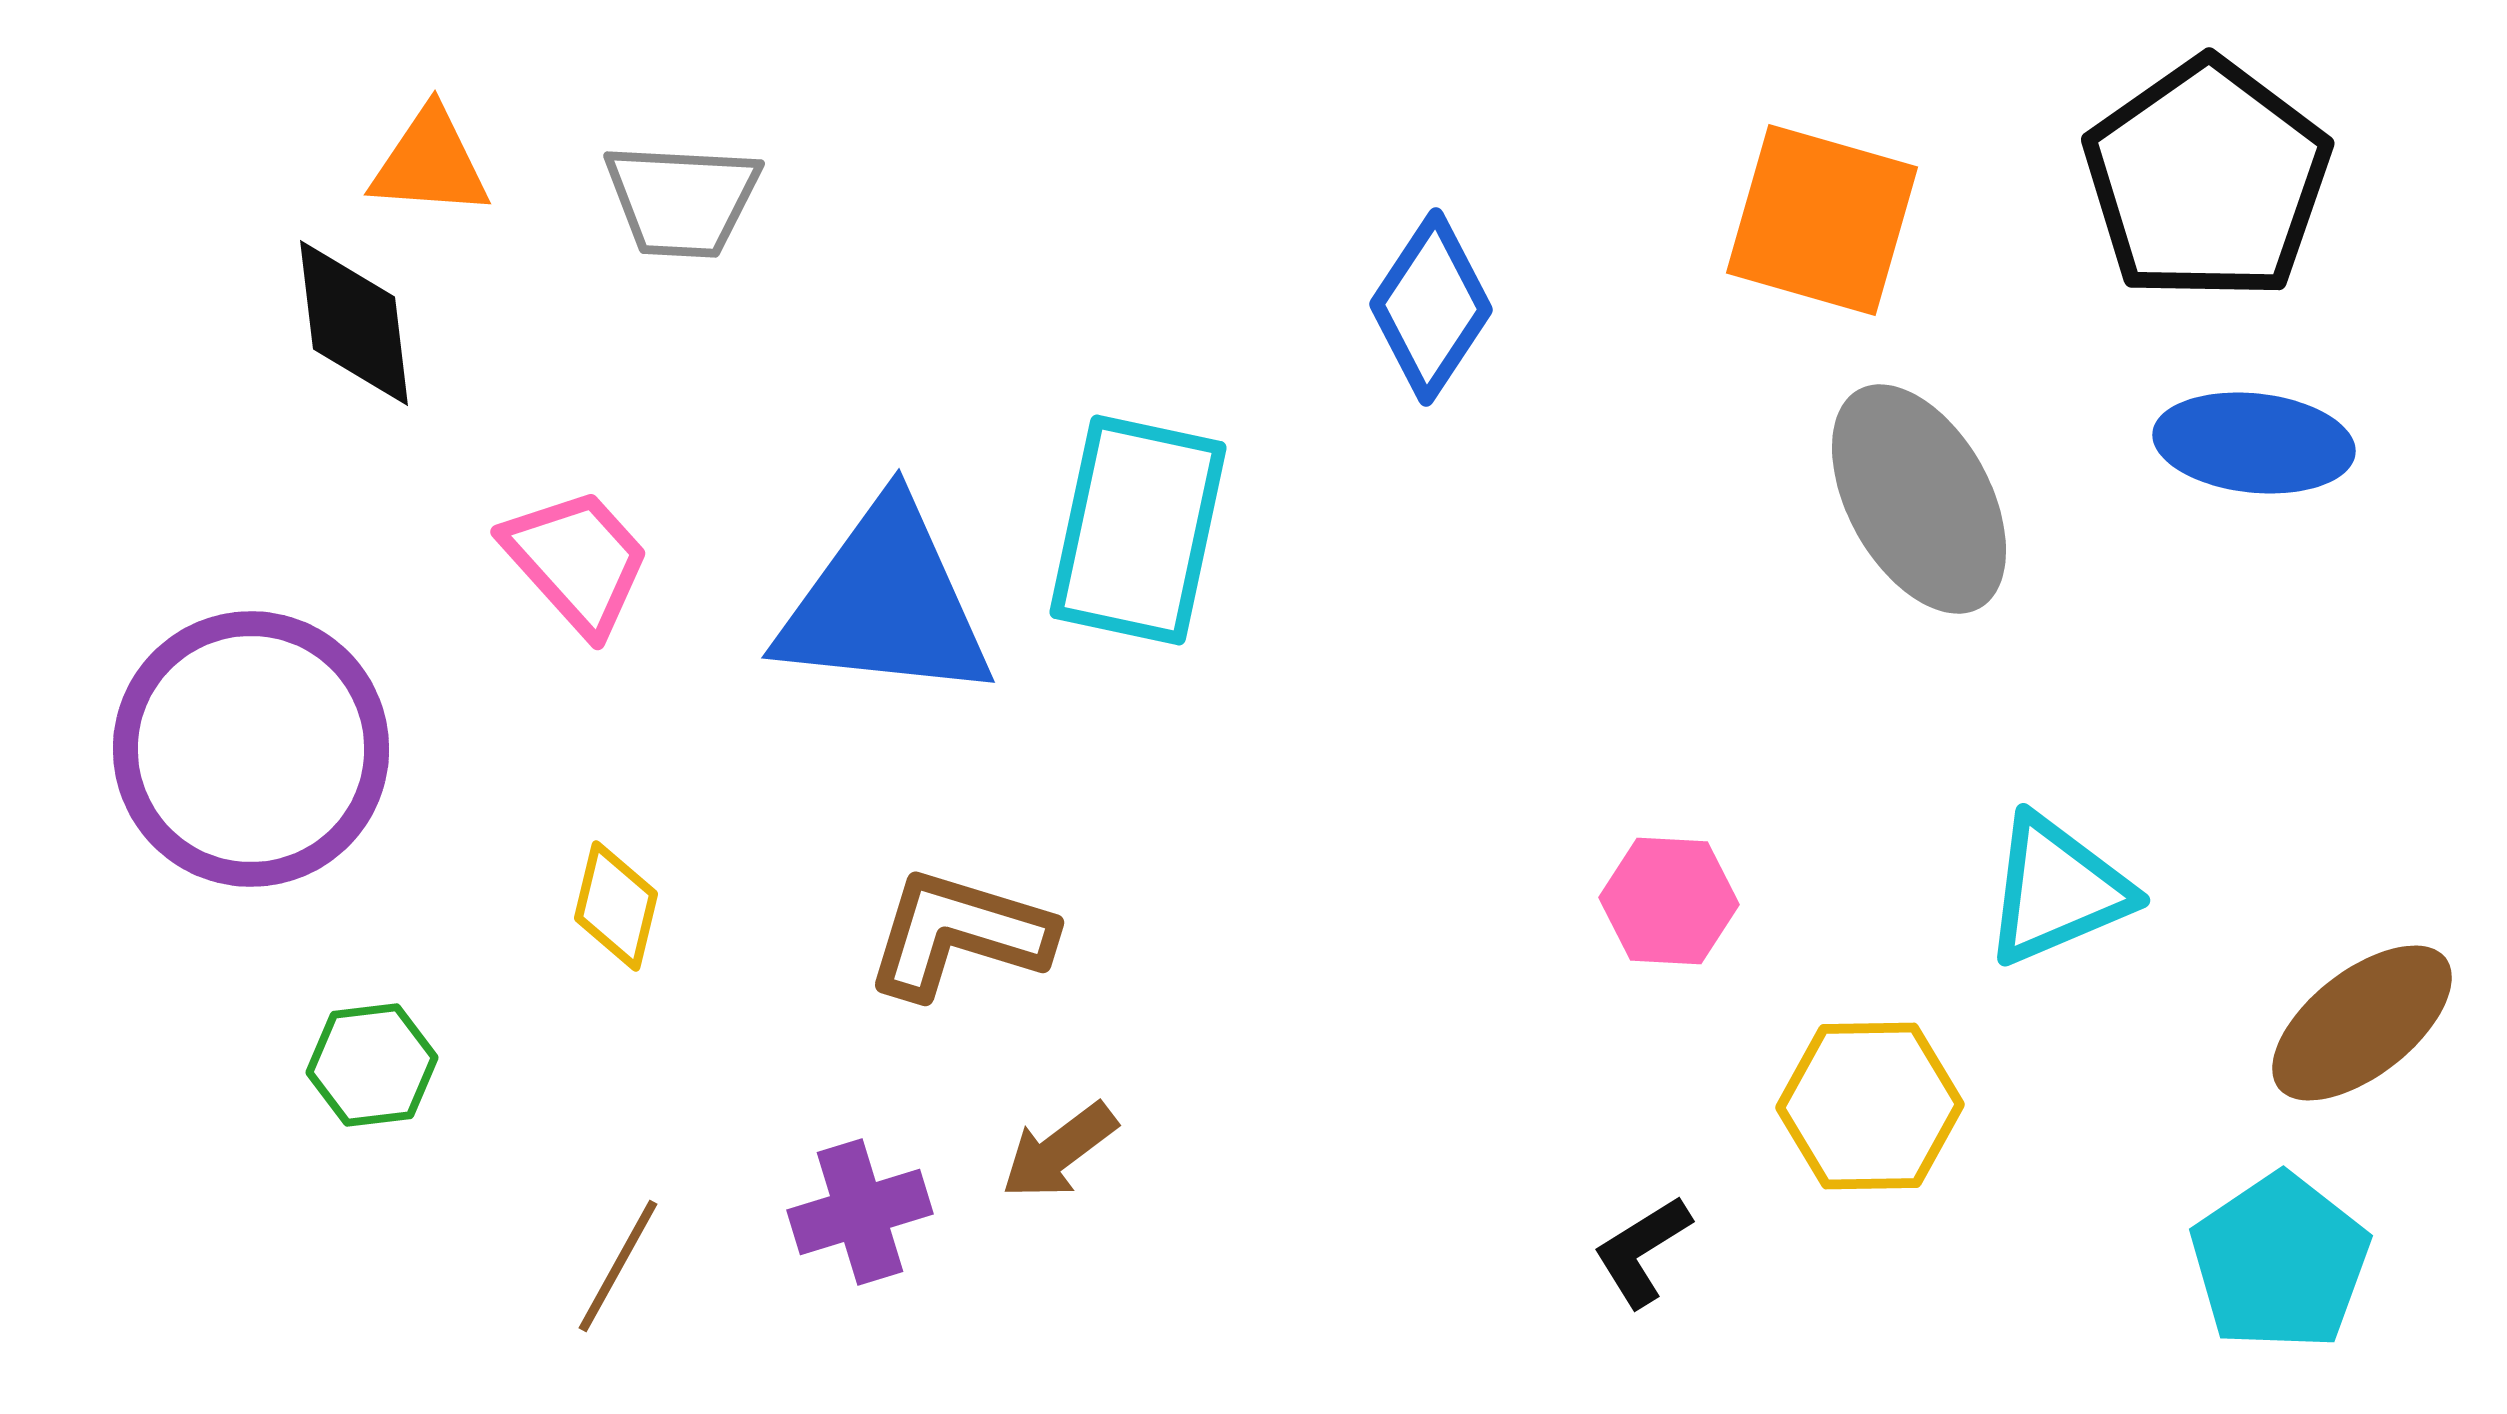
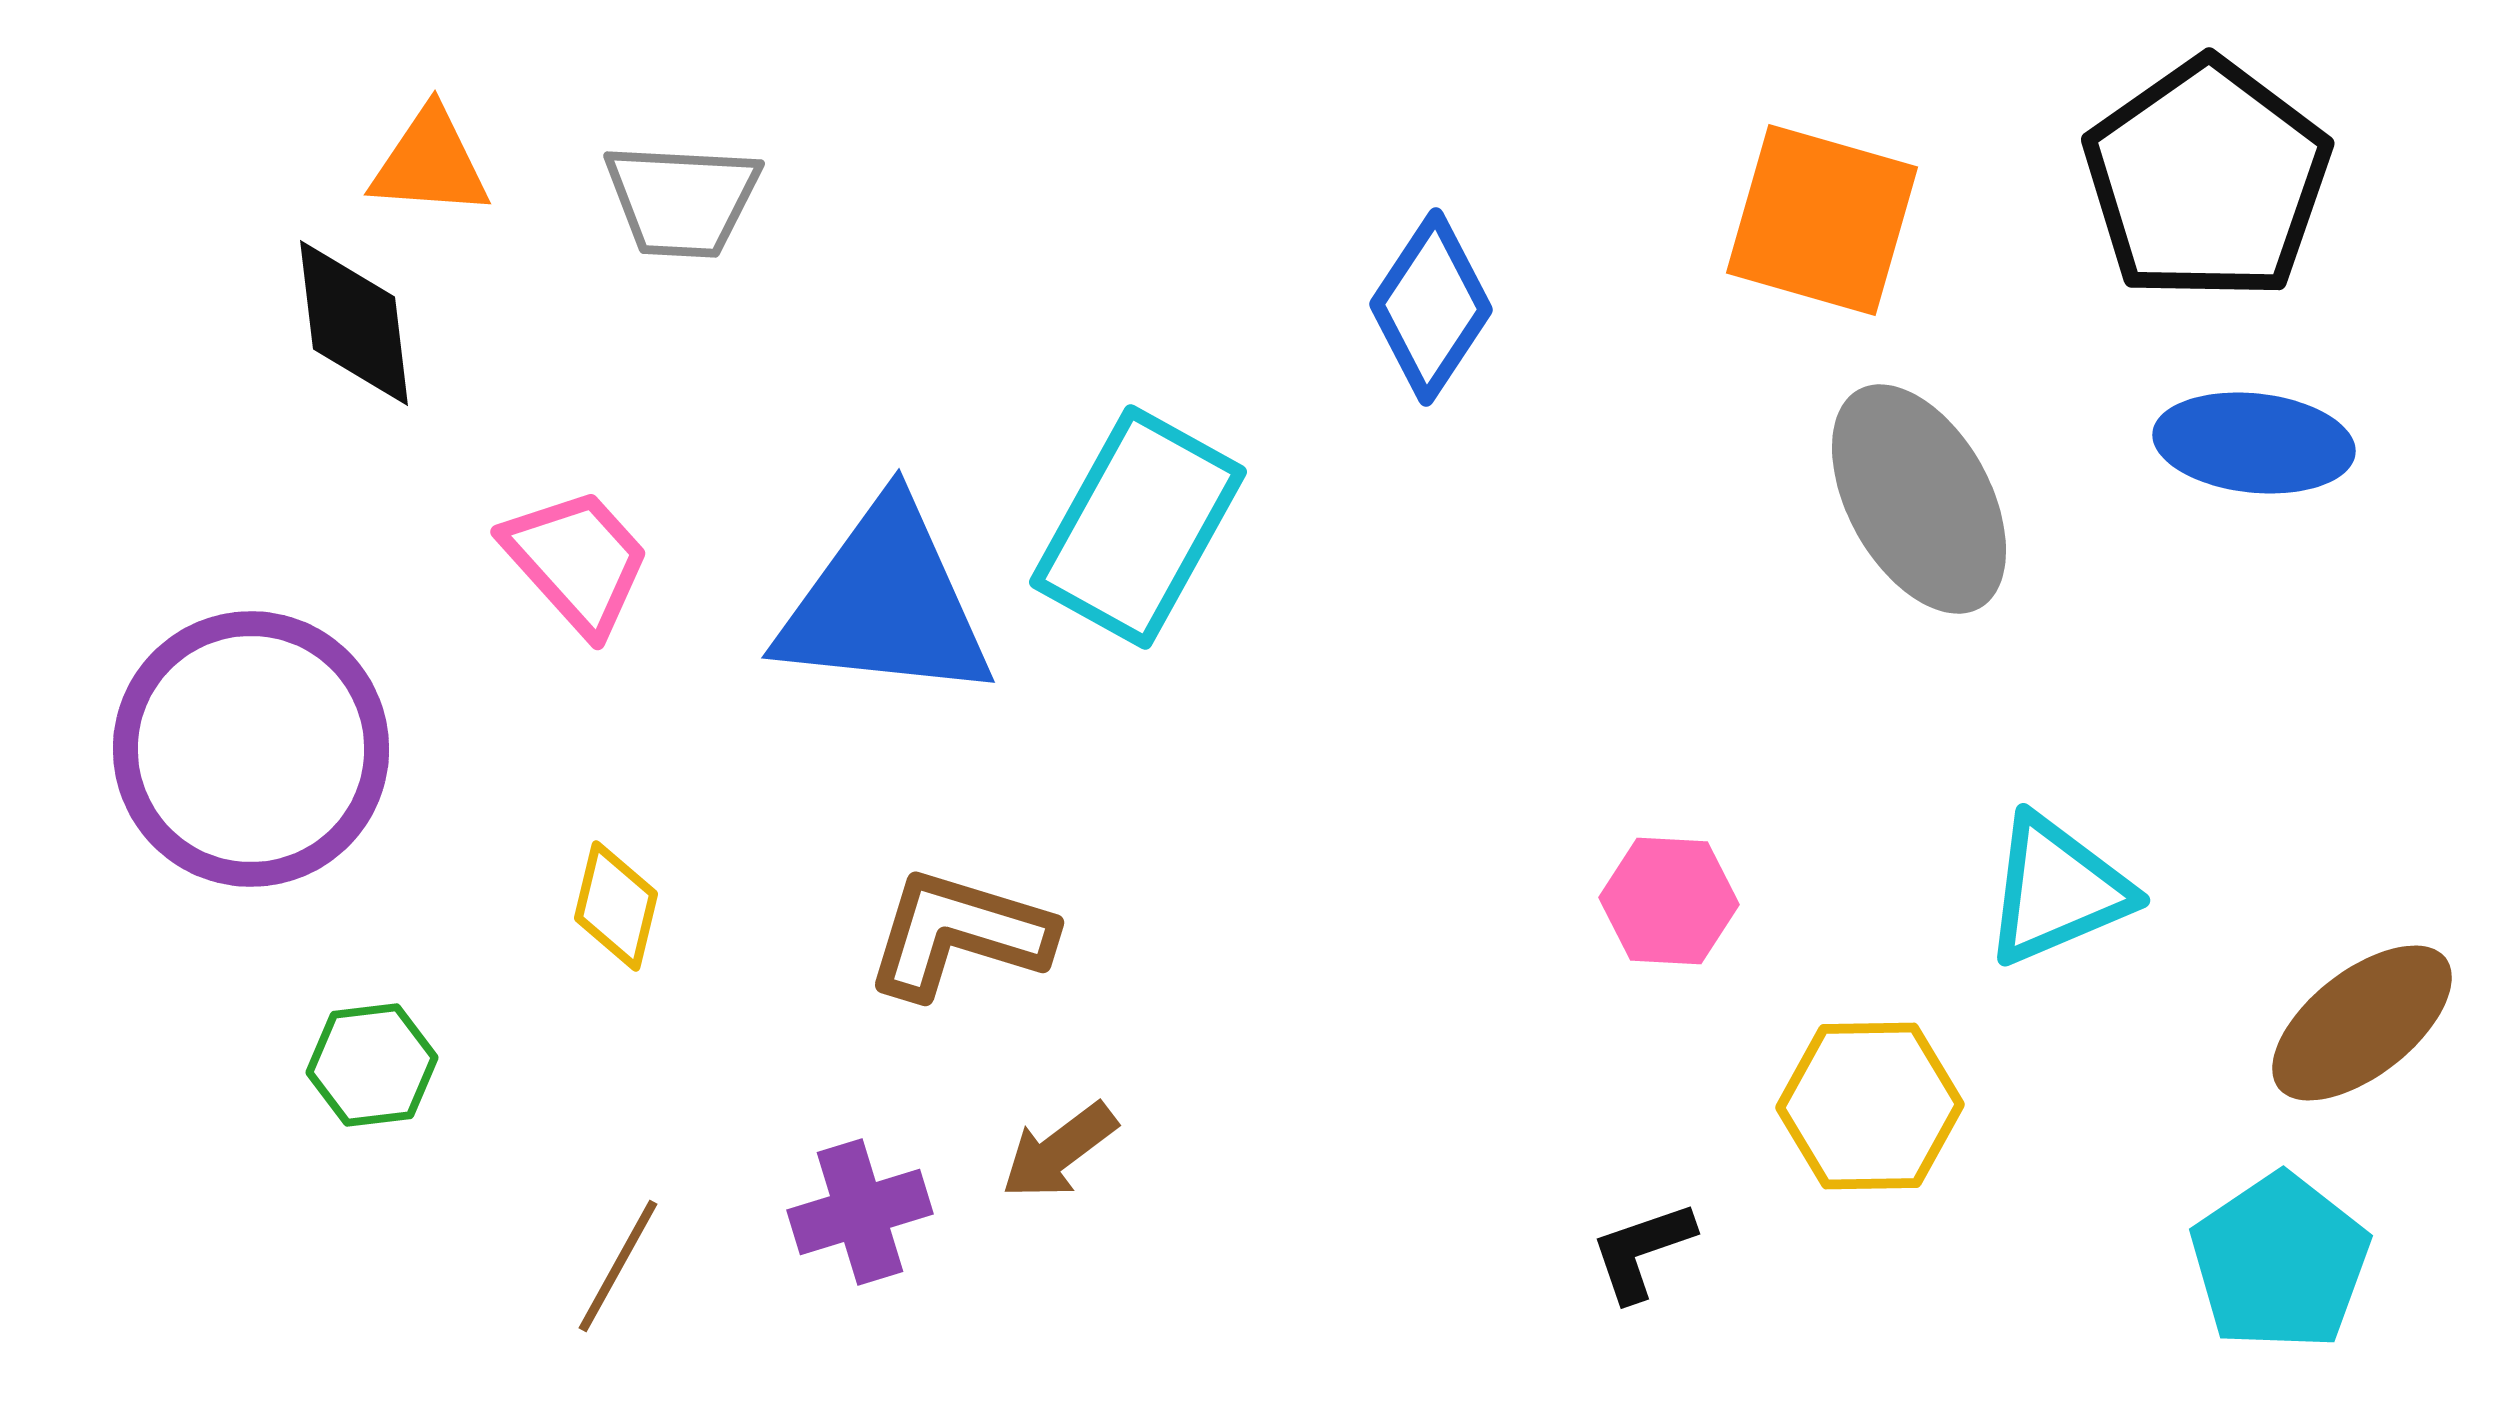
cyan rectangle: moved 3 px up; rotated 17 degrees clockwise
black L-shape: rotated 13 degrees clockwise
